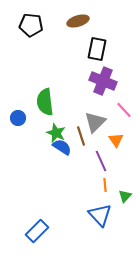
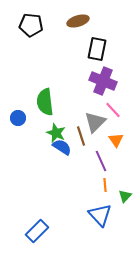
pink line: moved 11 px left
